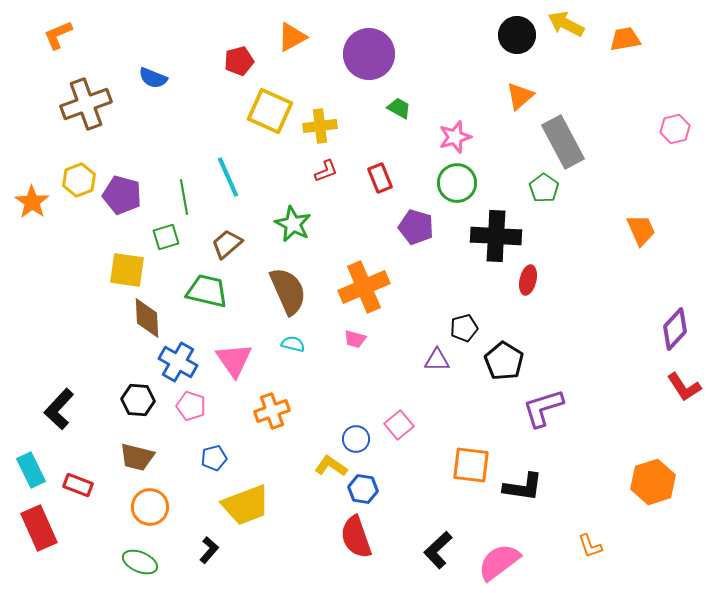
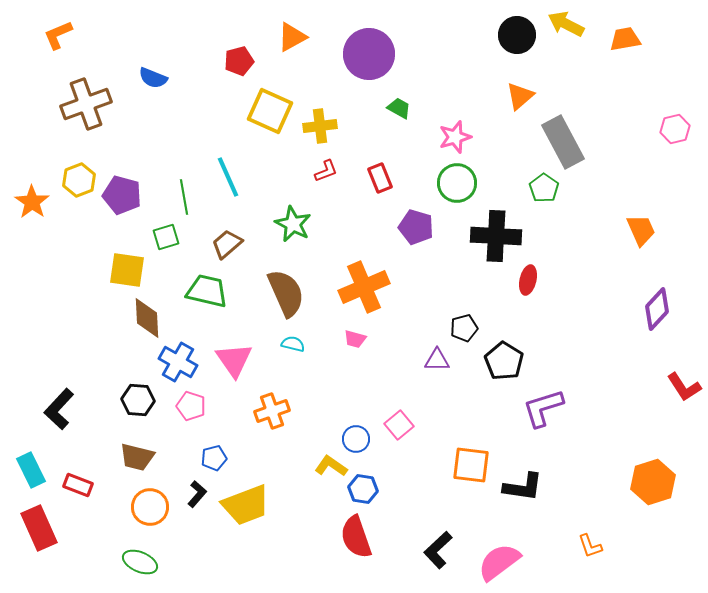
brown semicircle at (288, 291): moved 2 px left, 2 px down
purple diamond at (675, 329): moved 18 px left, 20 px up
black L-shape at (209, 550): moved 12 px left, 56 px up
